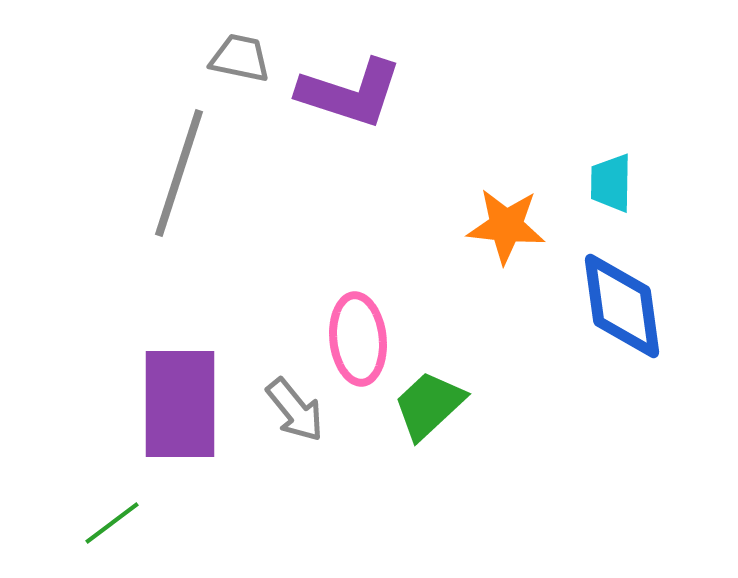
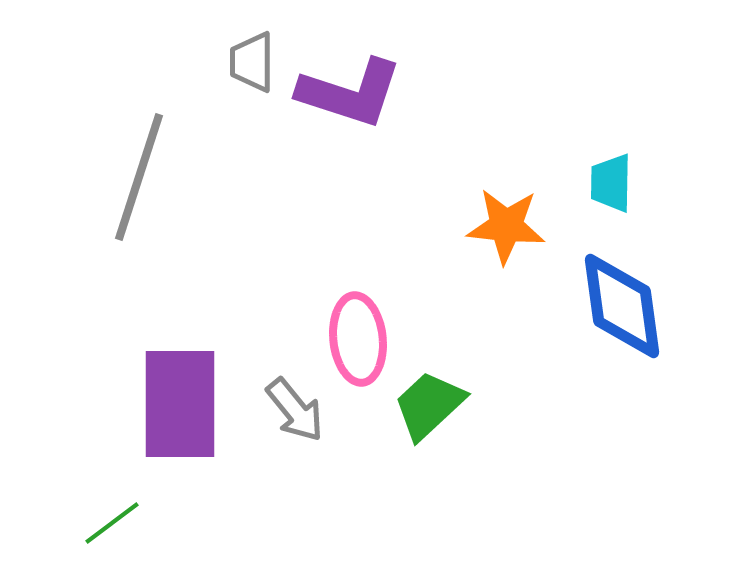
gray trapezoid: moved 12 px right, 4 px down; rotated 102 degrees counterclockwise
gray line: moved 40 px left, 4 px down
